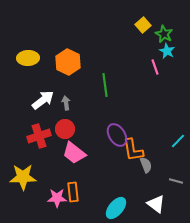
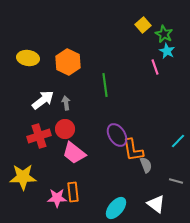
yellow ellipse: rotated 10 degrees clockwise
